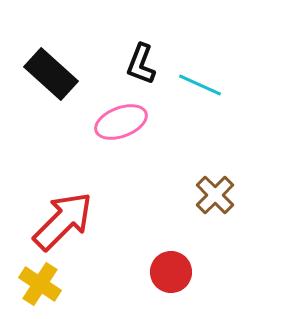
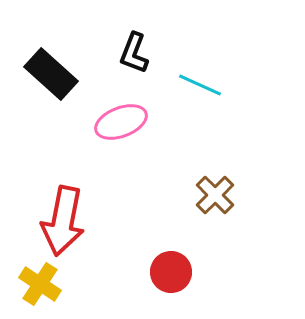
black L-shape: moved 7 px left, 11 px up
red arrow: rotated 146 degrees clockwise
